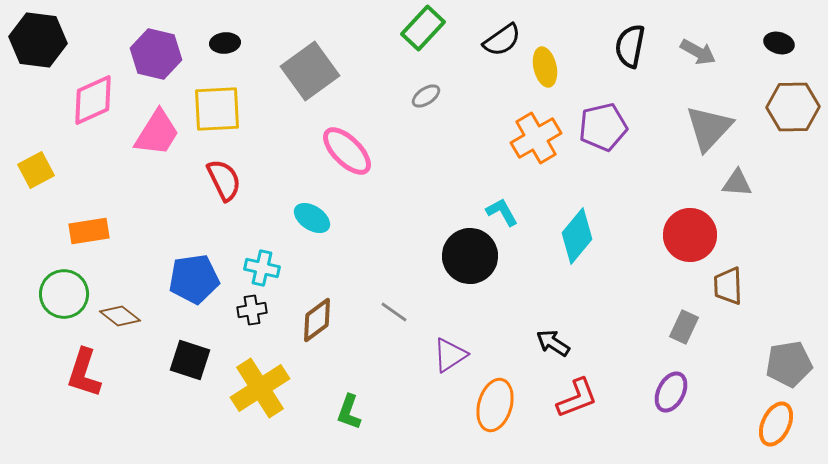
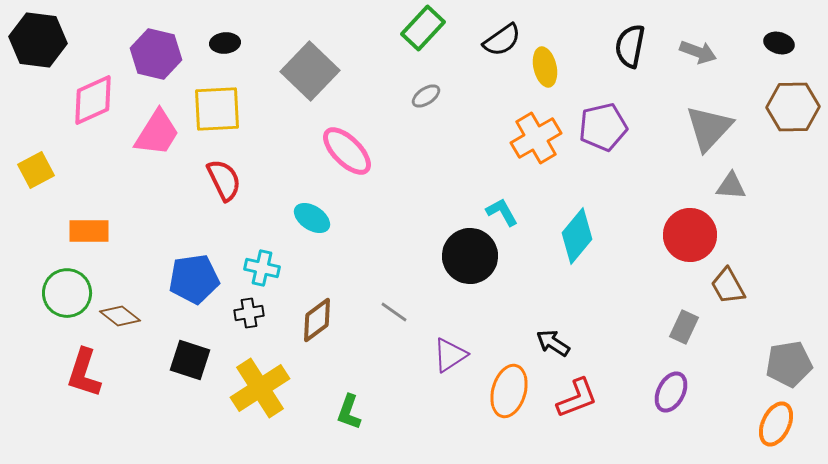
gray arrow at (698, 52): rotated 9 degrees counterclockwise
gray square at (310, 71): rotated 10 degrees counterclockwise
gray triangle at (737, 183): moved 6 px left, 3 px down
orange rectangle at (89, 231): rotated 9 degrees clockwise
brown trapezoid at (728, 286): rotated 27 degrees counterclockwise
green circle at (64, 294): moved 3 px right, 1 px up
black cross at (252, 310): moved 3 px left, 3 px down
orange ellipse at (495, 405): moved 14 px right, 14 px up
